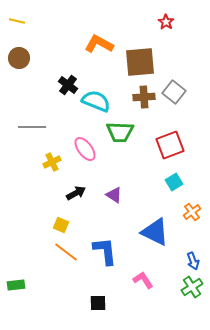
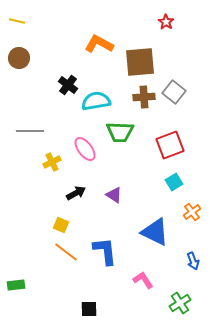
cyan semicircle: rotated 32 degrees counterclockwise
gray line: moved 2 px left, 4 px down
green cross: moved 12 px left, 16 px down
black square: moved 9 px left, 6 px down
